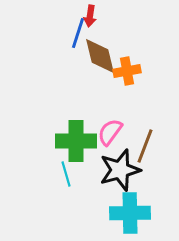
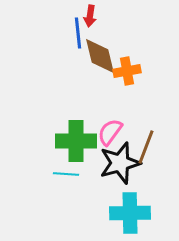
blue line: rotated 24 degrees counterclockwise
brown line: moved 1 px right, 1 px down
black star: moved 7 px up
cyan line: rotated 70 degrees counterclockwise
